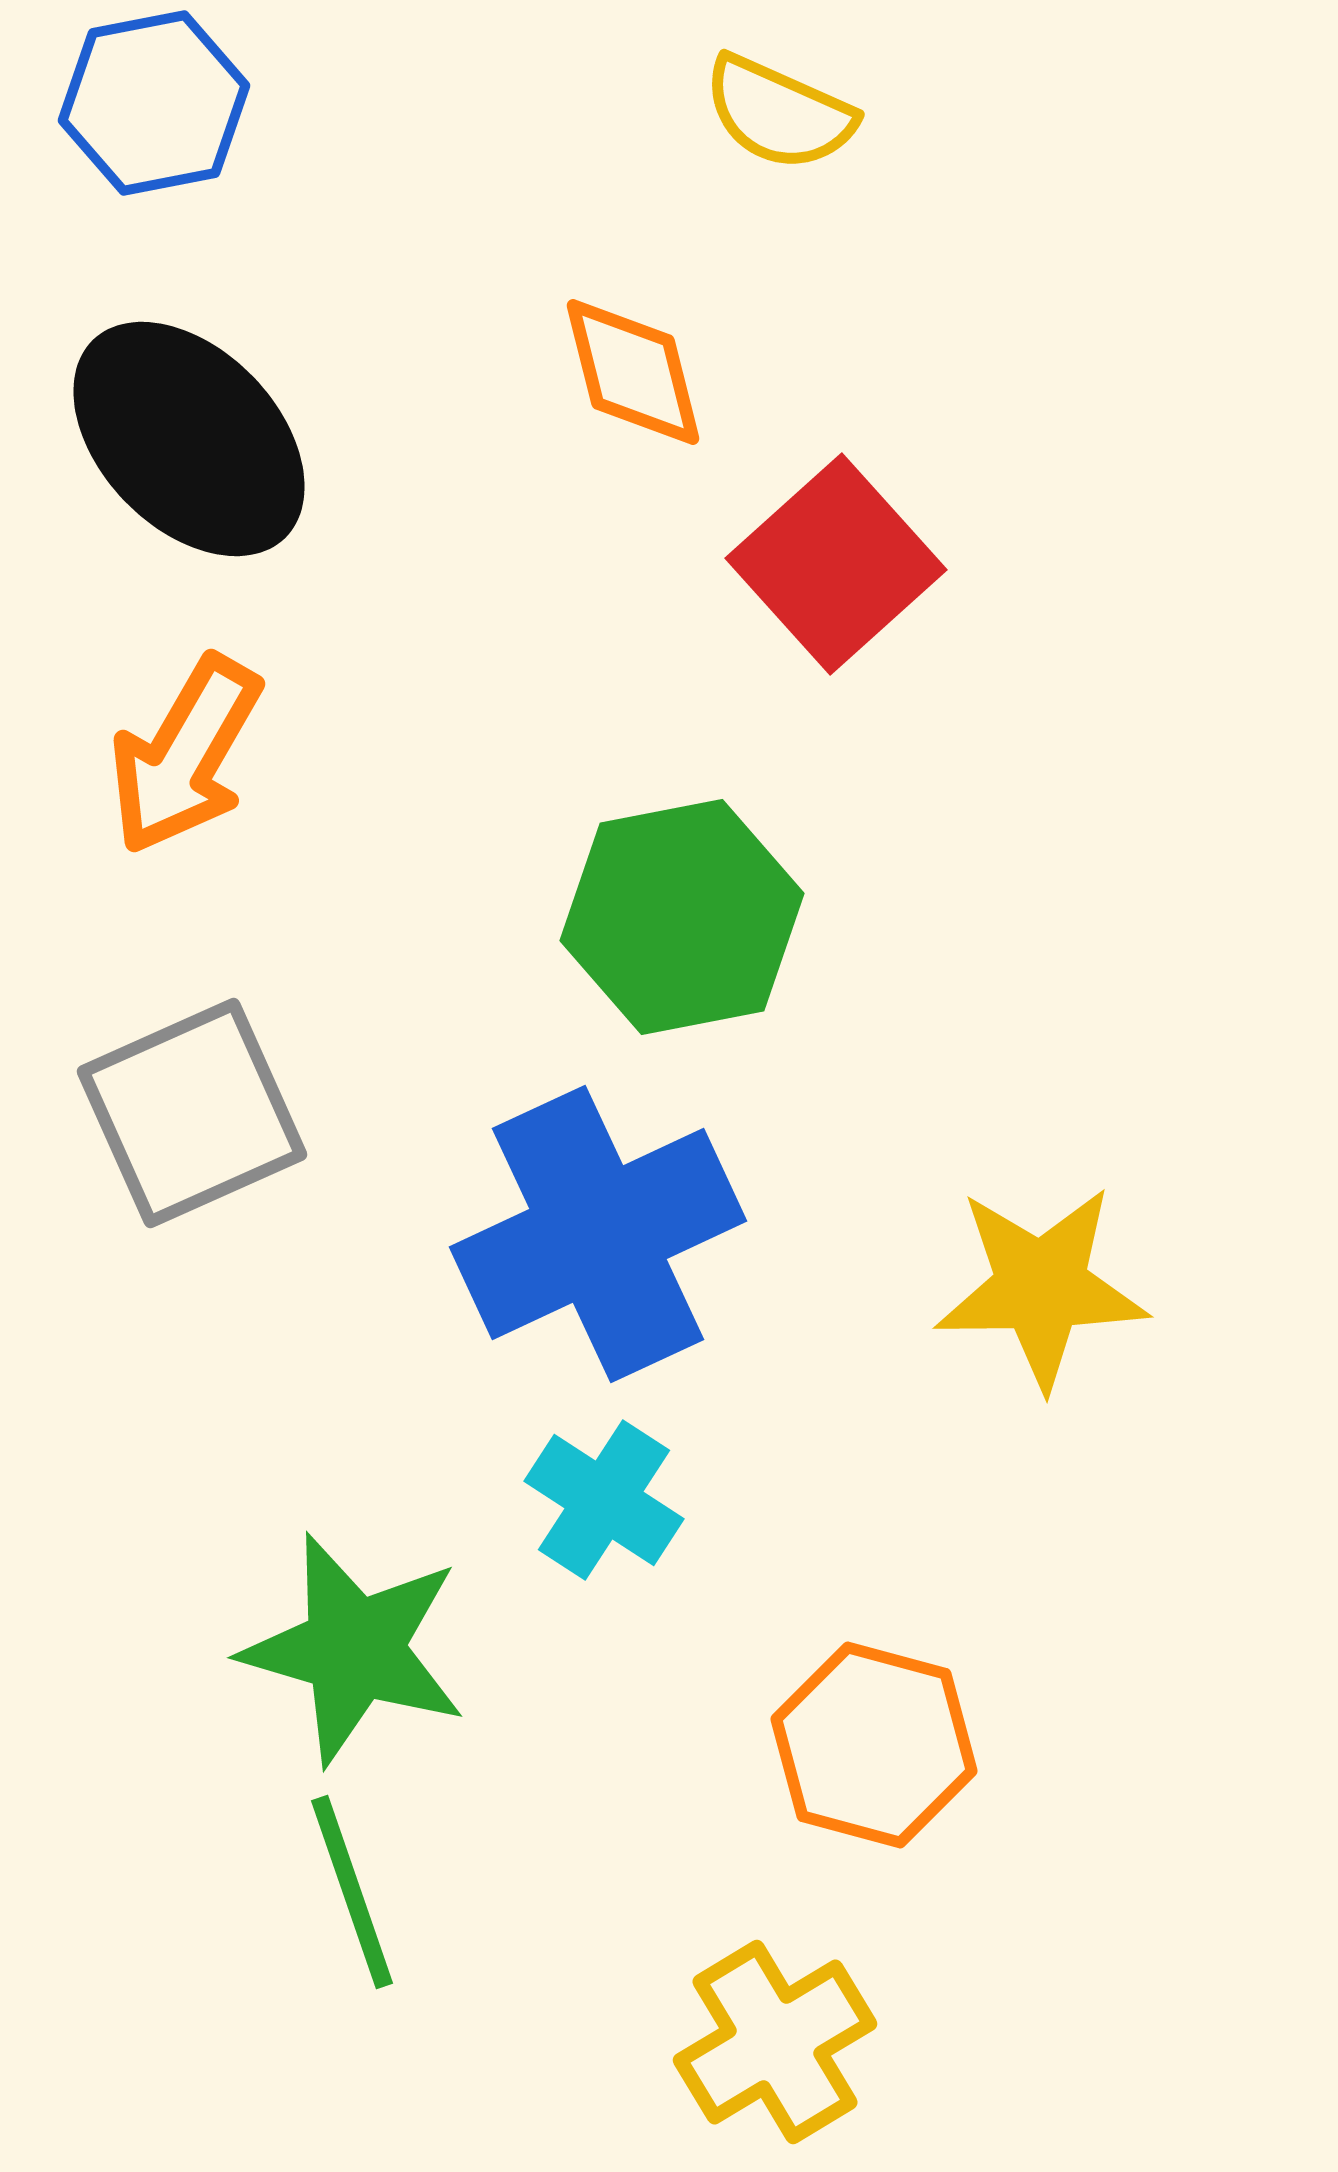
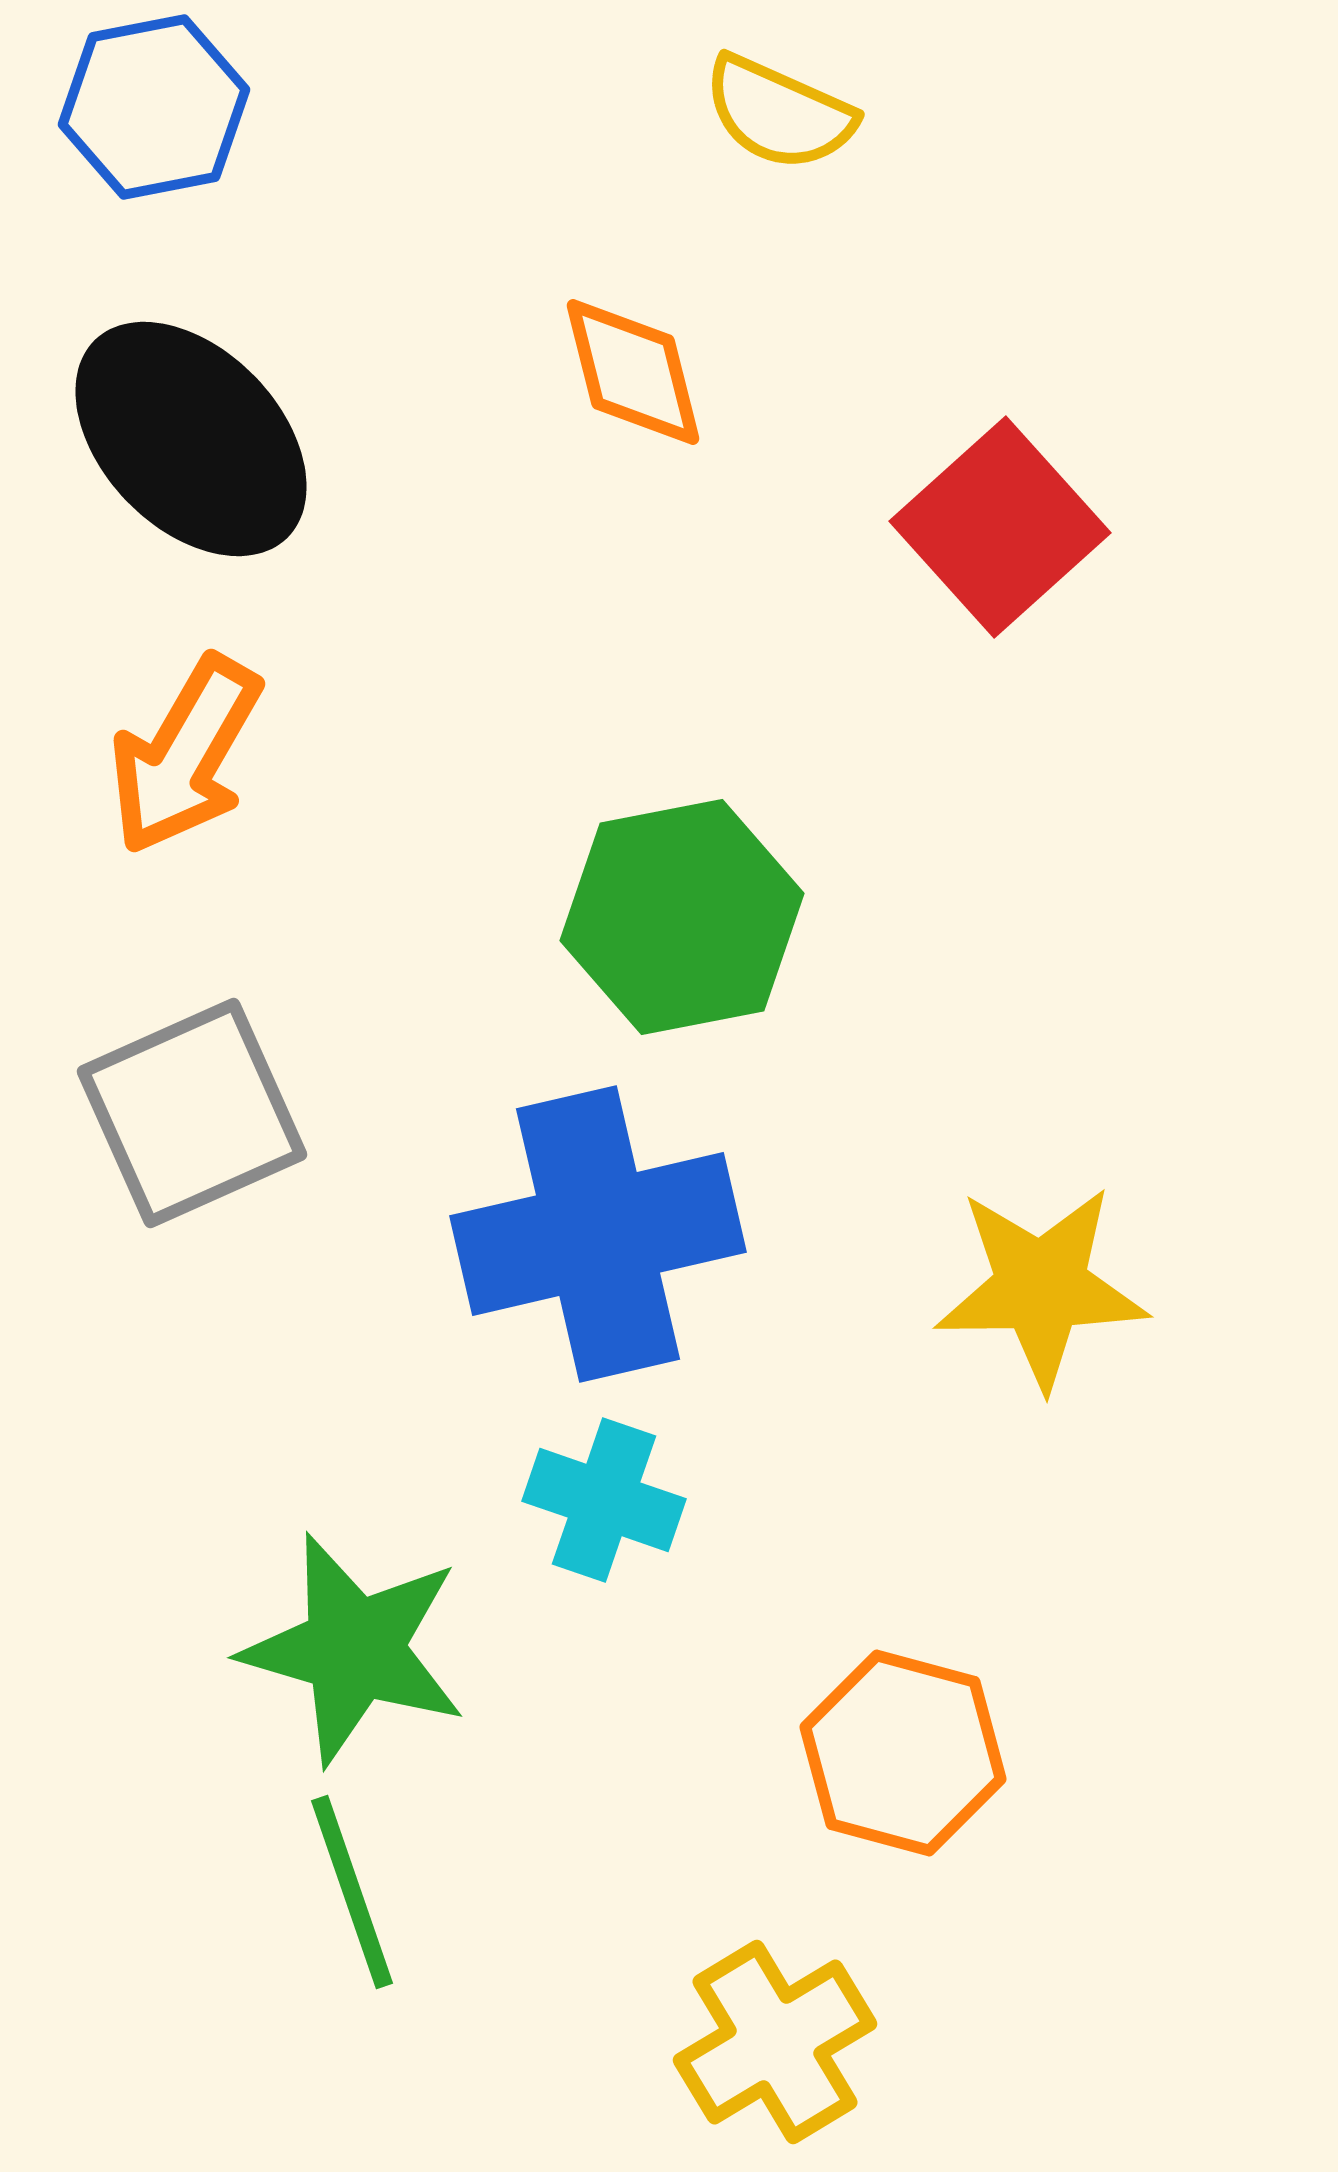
blue hexagon: moved 4 px down
black ellipse: moved 2 px right
red square: moved 164 px right, 37 px up
blue cross: rotated 12 degrees clockwise
cyan cross: rotated 14 degrees counterclockwise
orange hexagon: moved 29 px right, 8 px down
